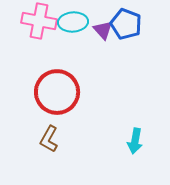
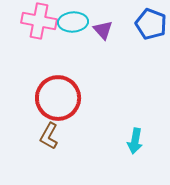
blue pentagon: moved 25 px right
red circle: moved 1 px right, 6 px down
brown L-shape: moved 3 px up
